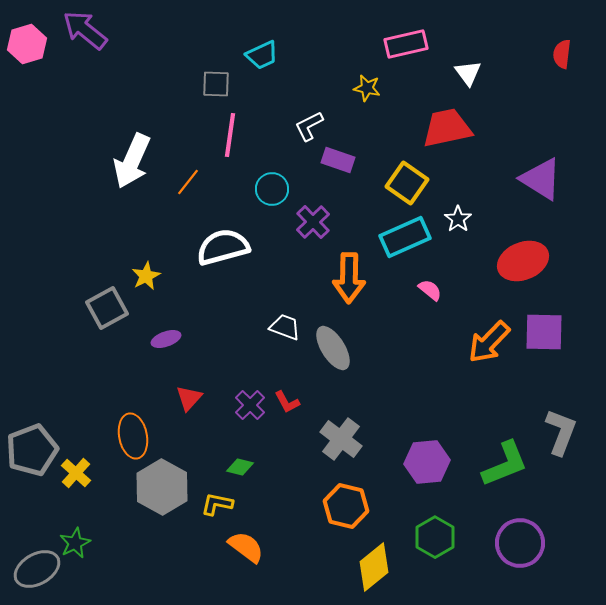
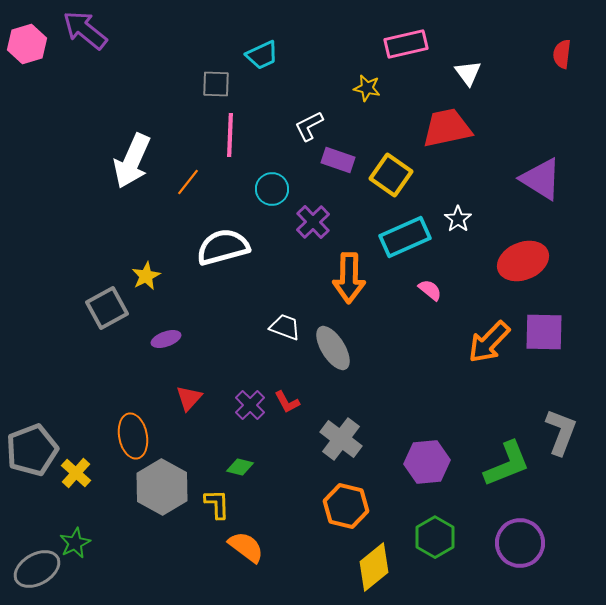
pink line at (230, 135): rotated 6 degrees counterclockwise
yellow square at (407, 183): moved 16 px left, 8 px up
green L-shape at (505, 464): moved 2 px right
yellow L-shape at (217, 504): rotated 76 degrees clockwise
